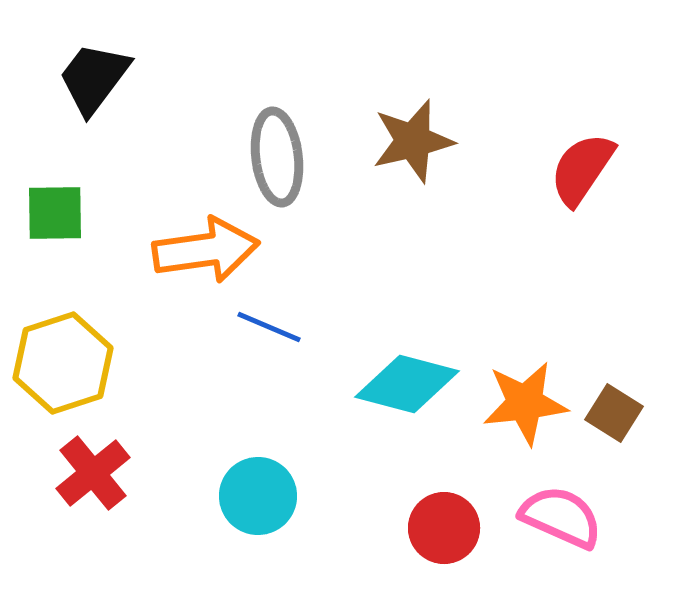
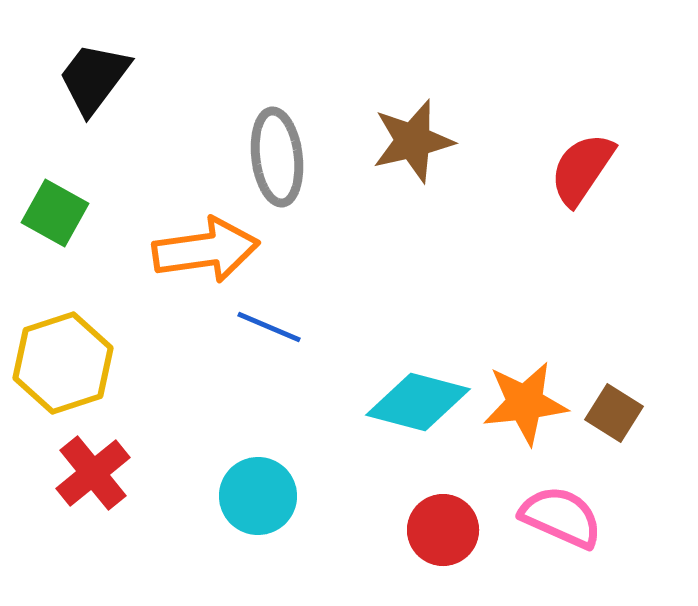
green square: rotated 30 degrees clockwise
cyan diamond: moved 11 px right, 18 px down
red circle: moved 1 px left, 2 px down
